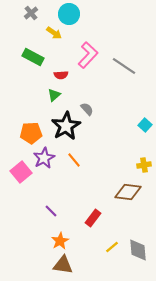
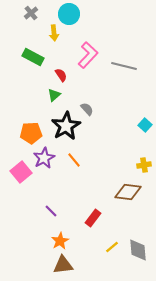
yellow arrow: rotated 49 degrees clockwise
gray line: rotated 20 degrees counterclockwise
red semicircle: rotated 120 degrees counterclockwise
brown triangle: rotated 15 degrees counterclockwise
